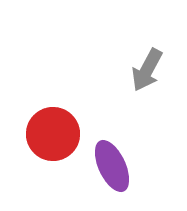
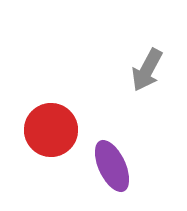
red circle: moved 2 px left, 4 px up
